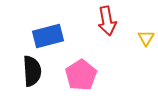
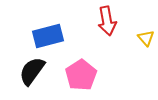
yellow triangle: rotated 12 degrees counterclockwise
black semicircle: rotated 140 degrees counterclockwise
